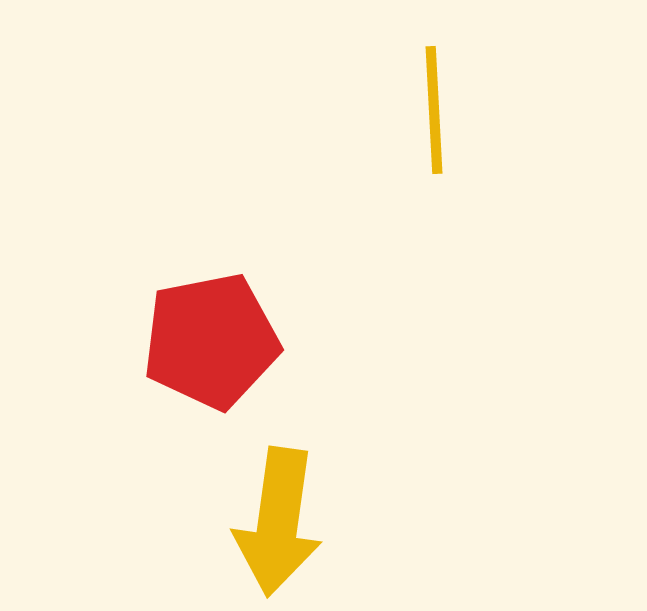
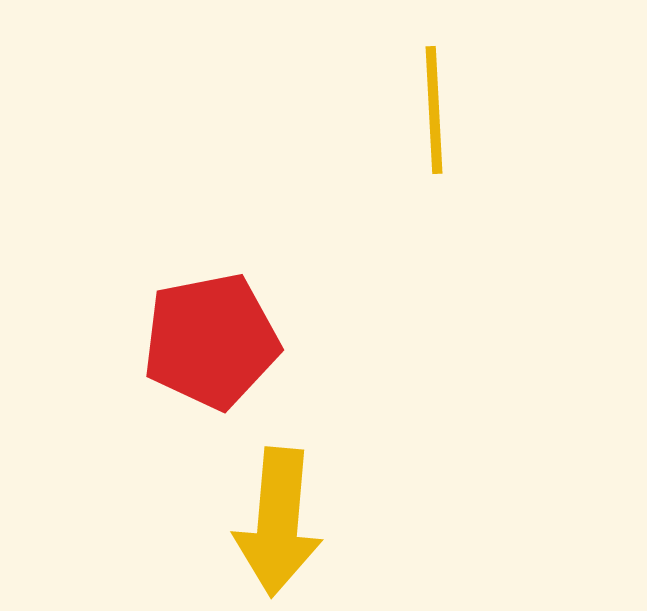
yellow arrow: rotated 3 degrees counterclockwise
